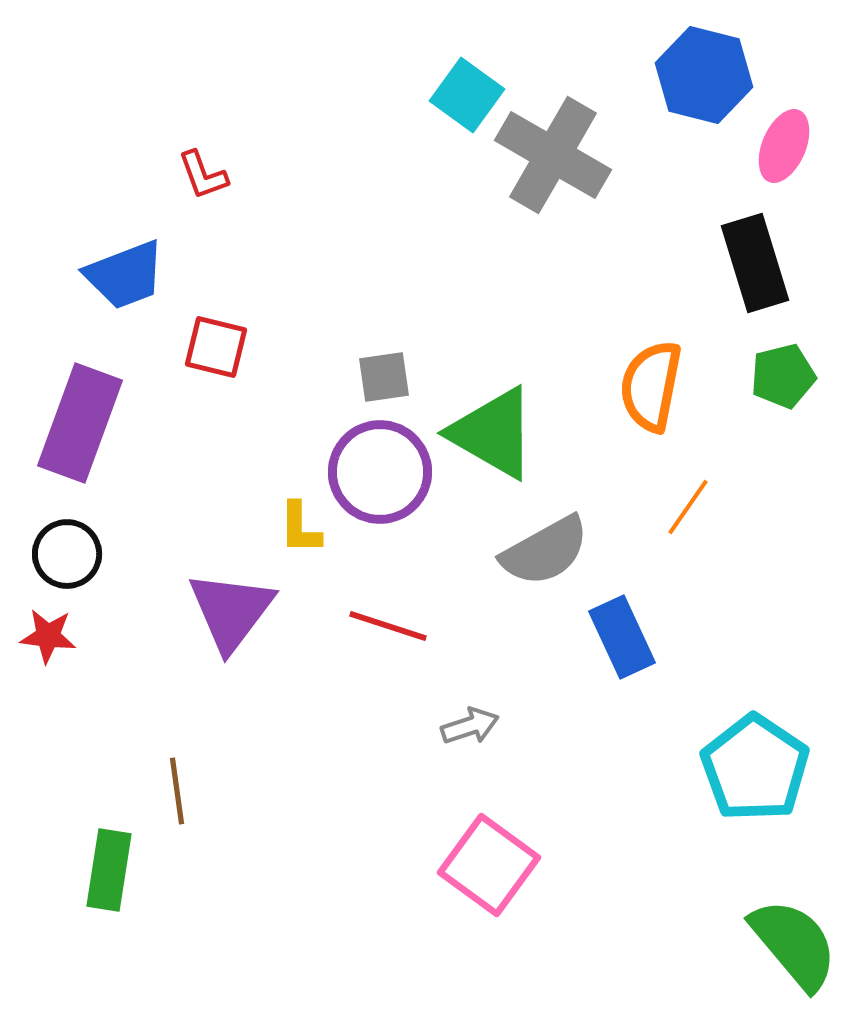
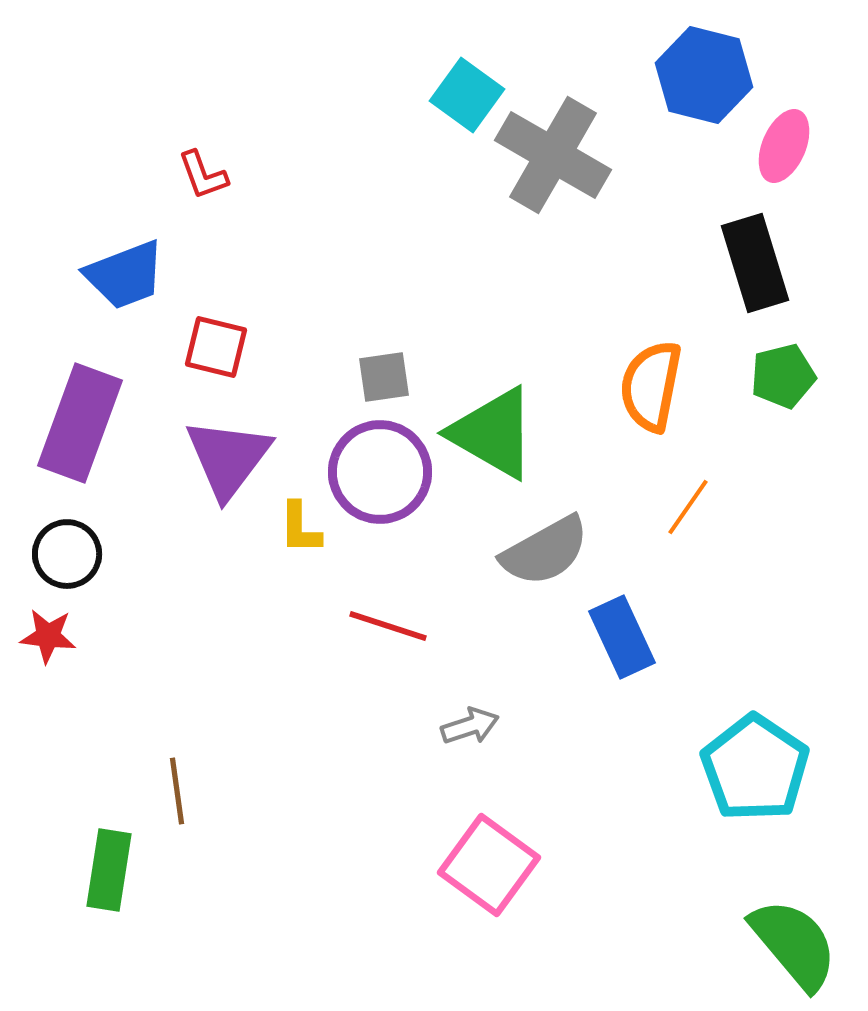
purple triangle: moved 3 px left, 153 px up
